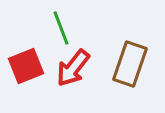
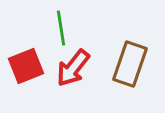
green line: rotated 12 degrees clockwise
